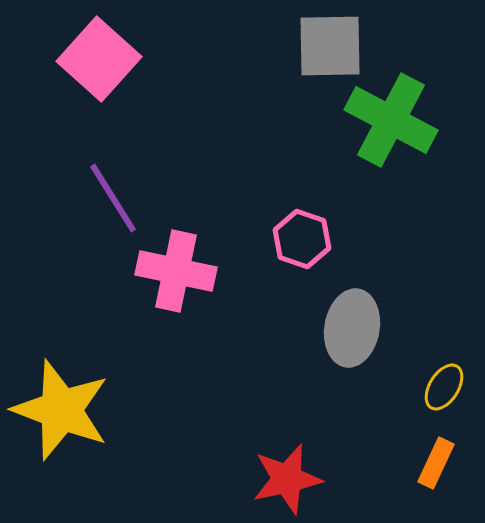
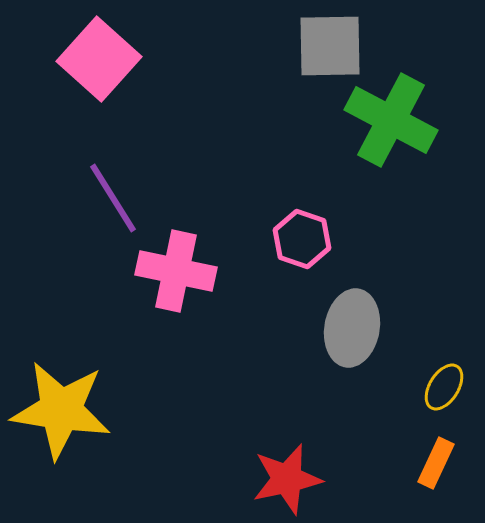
yellow star: rotated 12 degrees counterclockwise
